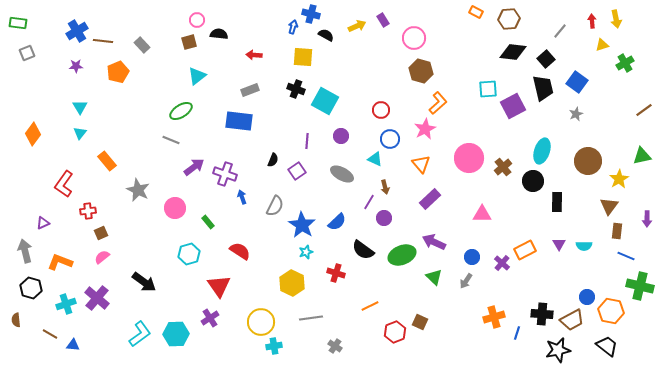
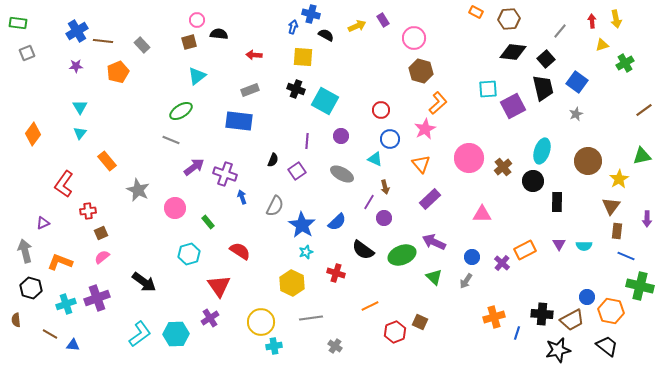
brown triangle at (609, 206): moved 2 px right
purple cross at (97, 298): rotated 30 degrees clockwise
